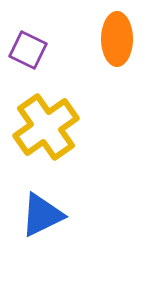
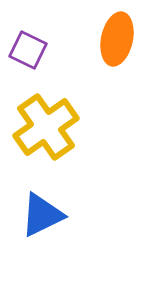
orange ellipse: rotated 12 degrees clockwise
